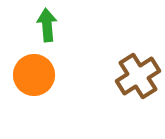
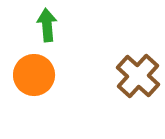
brown cross: rotated 15 degrees counterclockwise
